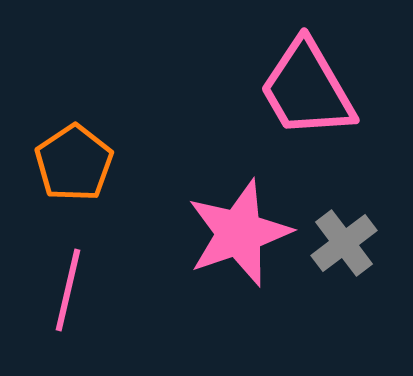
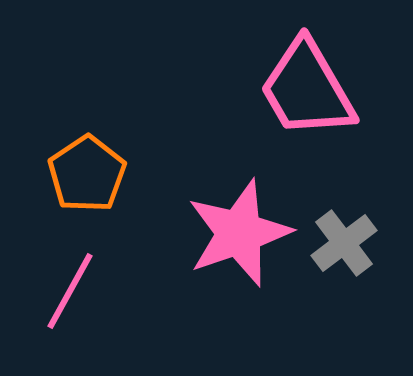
orange pentagon: moved 13 px right, 11 px down
pink line: moved 2 px right, 1 px down; rotated 16 degrees clockwise
